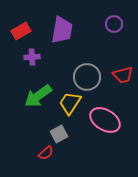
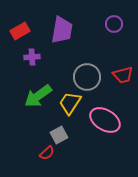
red rectangle: moved 1 px left
gray square: moved 1 px down
red semicircle: moved 1 px right
